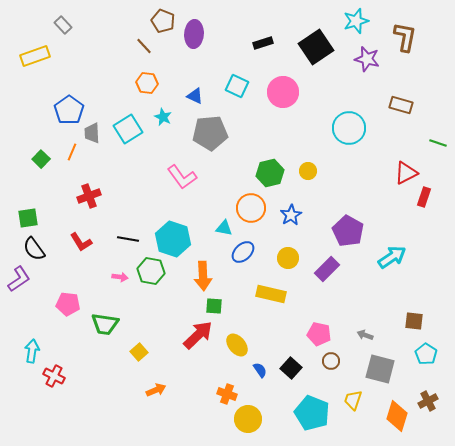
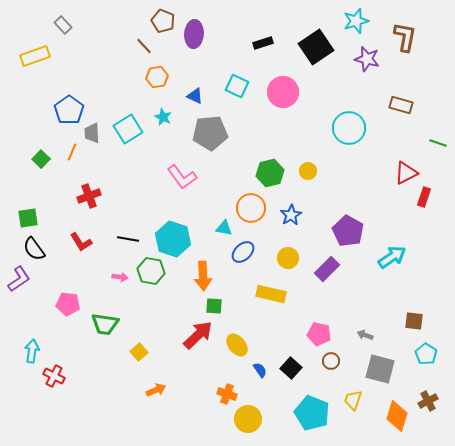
orange hexagon at (147, 83): moved 10 px right, 6 px up; rotated 15 degrees counterclockwise
